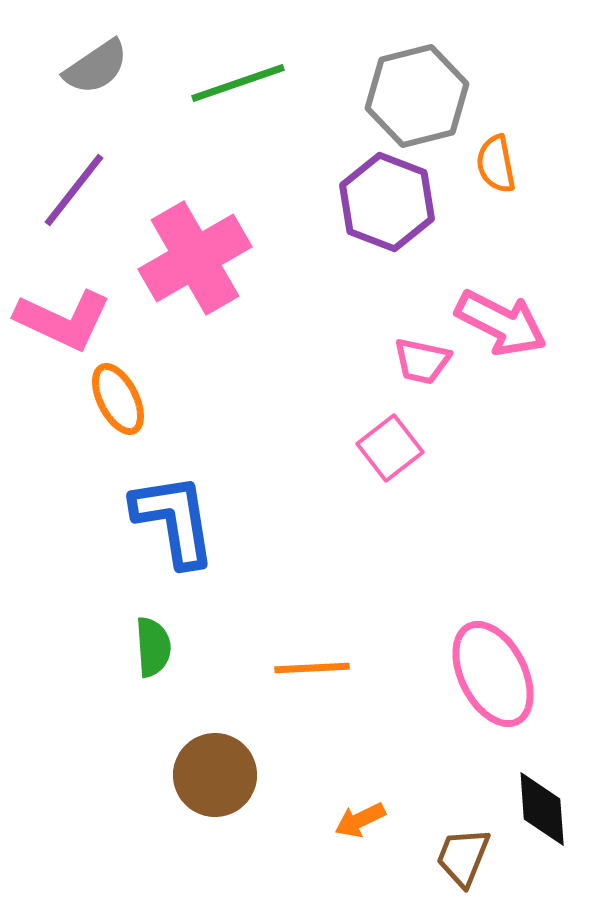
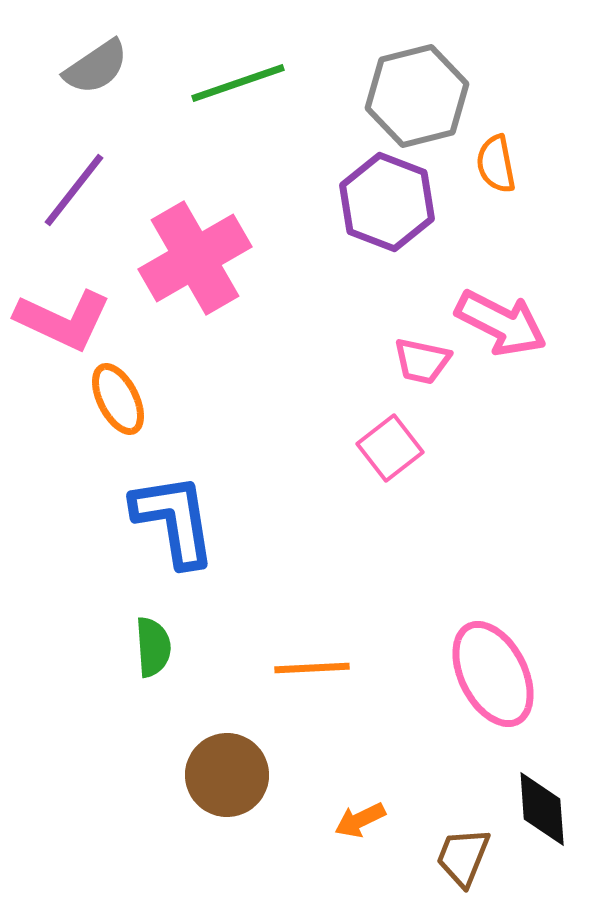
brown circle: moved 12 px right
